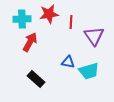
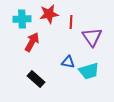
purple triangle: moved 2 px left, 1 px down
red arrow: moved 2 px right
